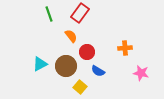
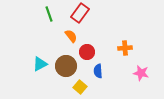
blue semicircle: rotated 56 degrees clockwise
